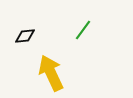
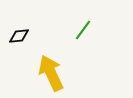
black diamond: moved 6 px left
